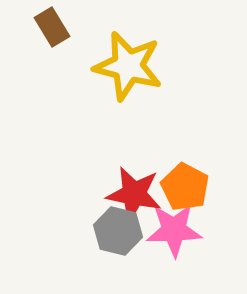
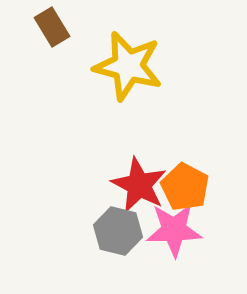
red star: moved 5 px right, 9 px up; rotated 16 degrees clockwise
